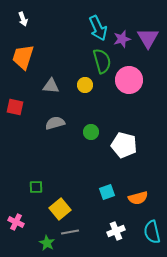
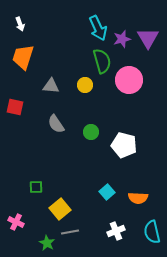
white arrow: moved 3 px left, 5 px down
gray semicircle: moved 1 px right, 1 px down; rotated 108 degrees counterclockwise
cyan square: rotated 21 degrees counterclockwise
orange semicircle: rotated 18 degrees clockwise
